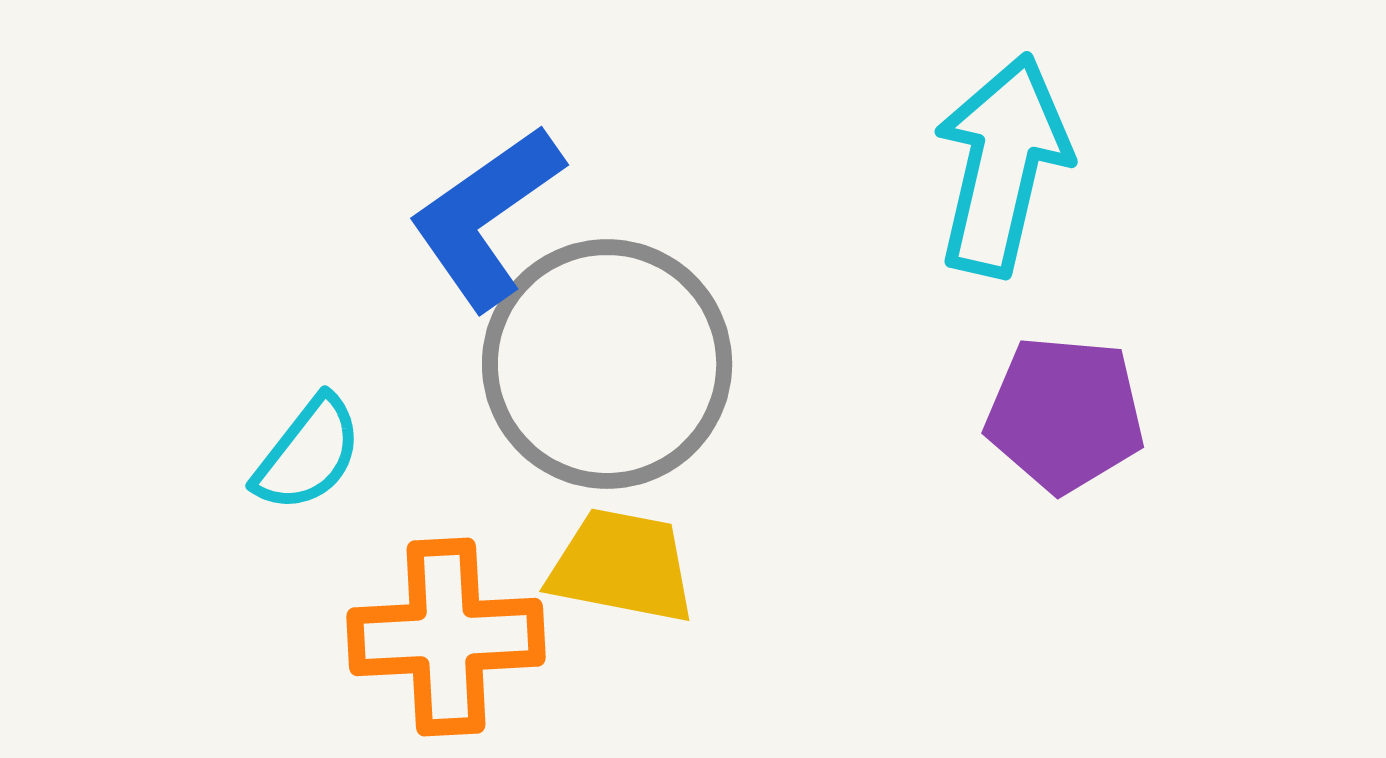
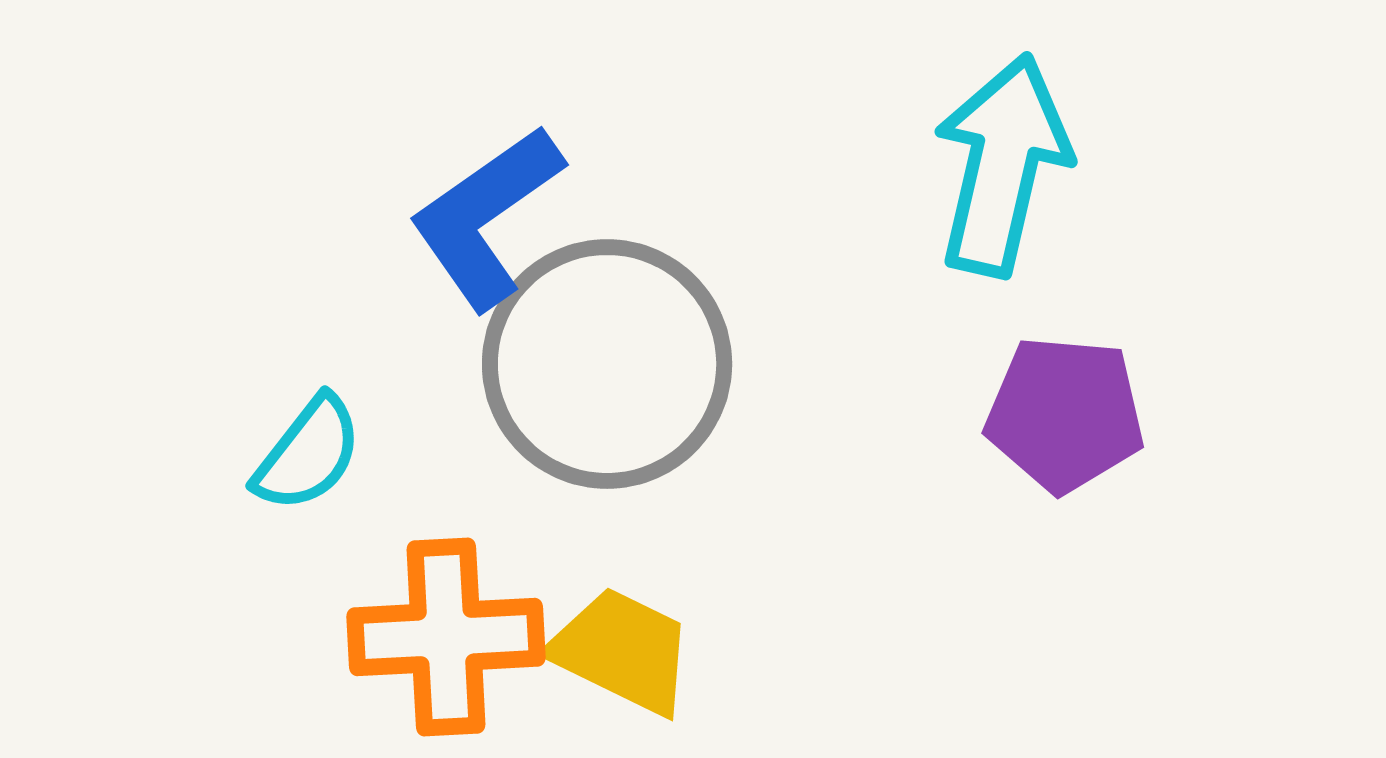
yellow trapezoid: moved 85 px down; rotated 15 degrees clockwise
